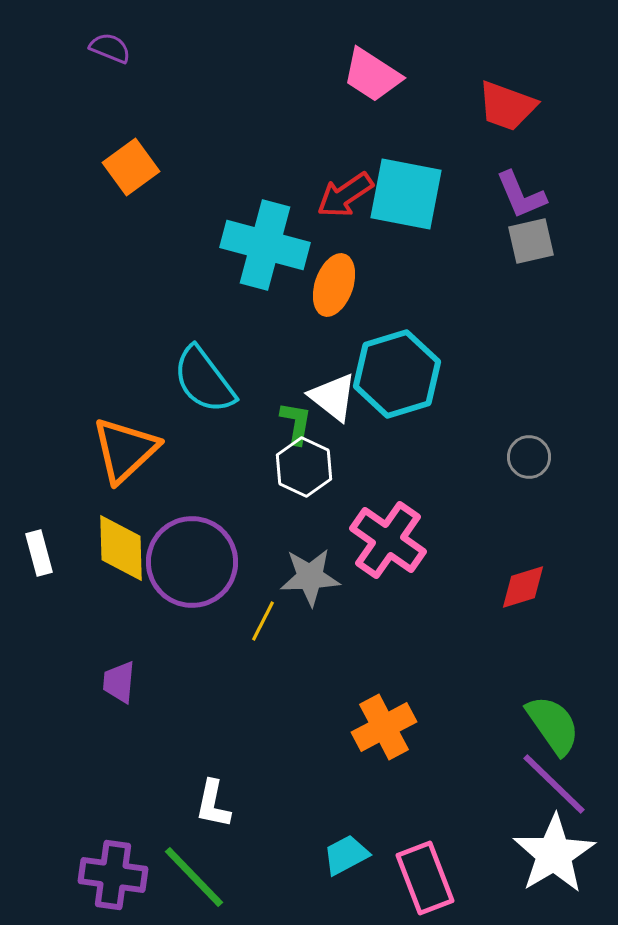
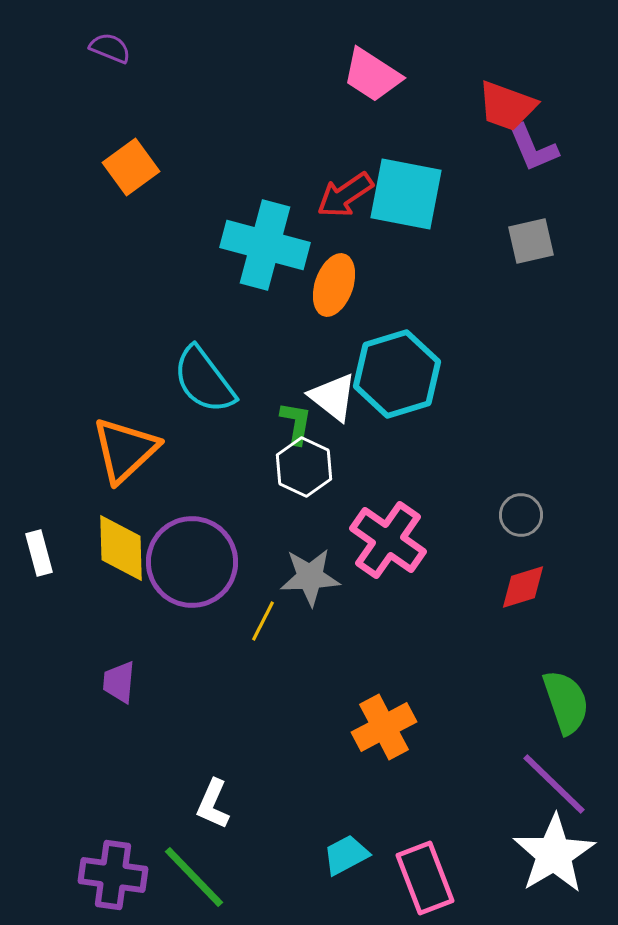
purple L-shape: moved 12 px right, 47 px up
gray circle: moved 8 px left, 58 px down
green semicircle: moved 13 px right, 23 px up; rotated 16 degrees clockwise
white L-shape: rotated 12 degrees clockwise
